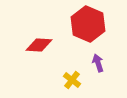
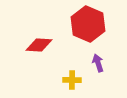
yellow cross: rotated 36 degrees counterclockwise
